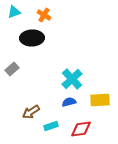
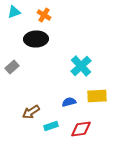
black ellipse: moved 4 px right, 1 px down
gray rectangle: moved 2 px up
cyan cross: moved 9 px right, 13 px up
yellow rectangle: moved 3 px left, 4 px up
